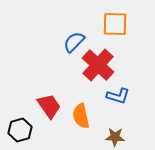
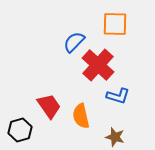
brown star: rotated 12 degrees clockwise
